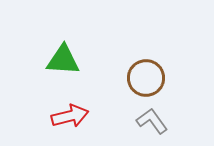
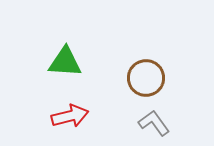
green triangle: moved 2 px right, 2 px down
gray L-shape: moved 2 px right, 2 px down
